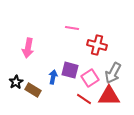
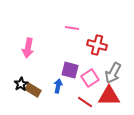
blue arrow: moved 5 px right, 9 px down
black star: moved 5 px right, 2 px down
red line: moved 1 px right, 3 px down
